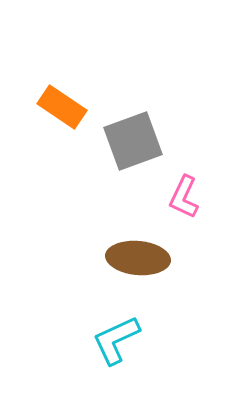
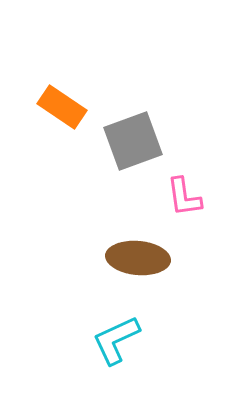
pink L-shape: rotated 33 degrees counterclockwise
